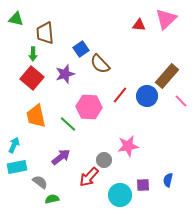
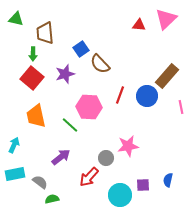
red line: rotated 18 degrees counterclockwise
pink line: moved 6 px down; rotated 32 degrees clockwise
green line: moved 2 px right, 1 px down
gray circle: moved 2 px right, 2 px up
cyan rectangle: moved 2 px left, 7 px down
